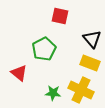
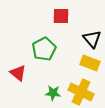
red square: moved 1 px right; rotated 12 degrees counterclockwise
red triangle: moved 1 px left
yellow cross: moved 2 px down
